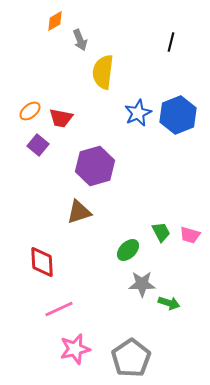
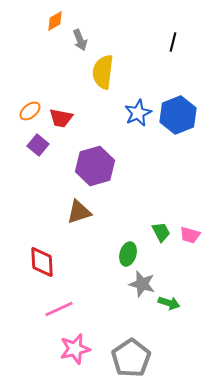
black line: moved 2 px right
green ellipse: moved 4 px down; rotated 30 degrees counterclockwise
gray star: rotated 16 degrees clockwise
